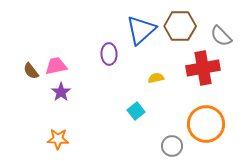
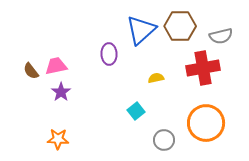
gray semicircle: rotated 60 degrees counterclockwise
orange circle: moved 1 px up
gray circle: moved 8 px left, 6 px up
